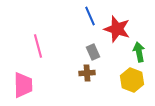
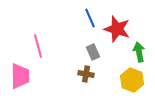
blue line: moved 2 px down
brown cross: moved 1 px left, 1 px down; rotated 14 degrees clockwise
pink trapezoid: moved 3 px left, 9 px up
